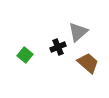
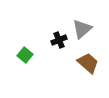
gray triangle: moved 4 px right, 3 px up
black cross: moved 1 px right, 7 px up
